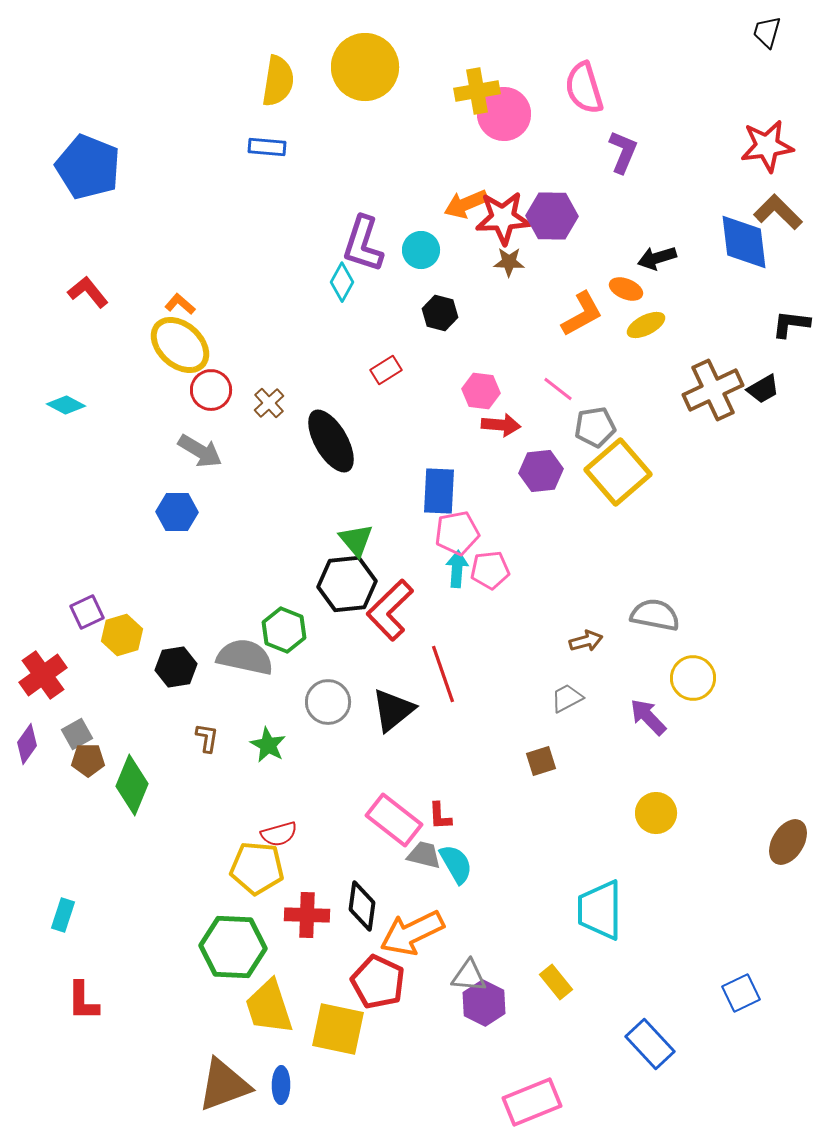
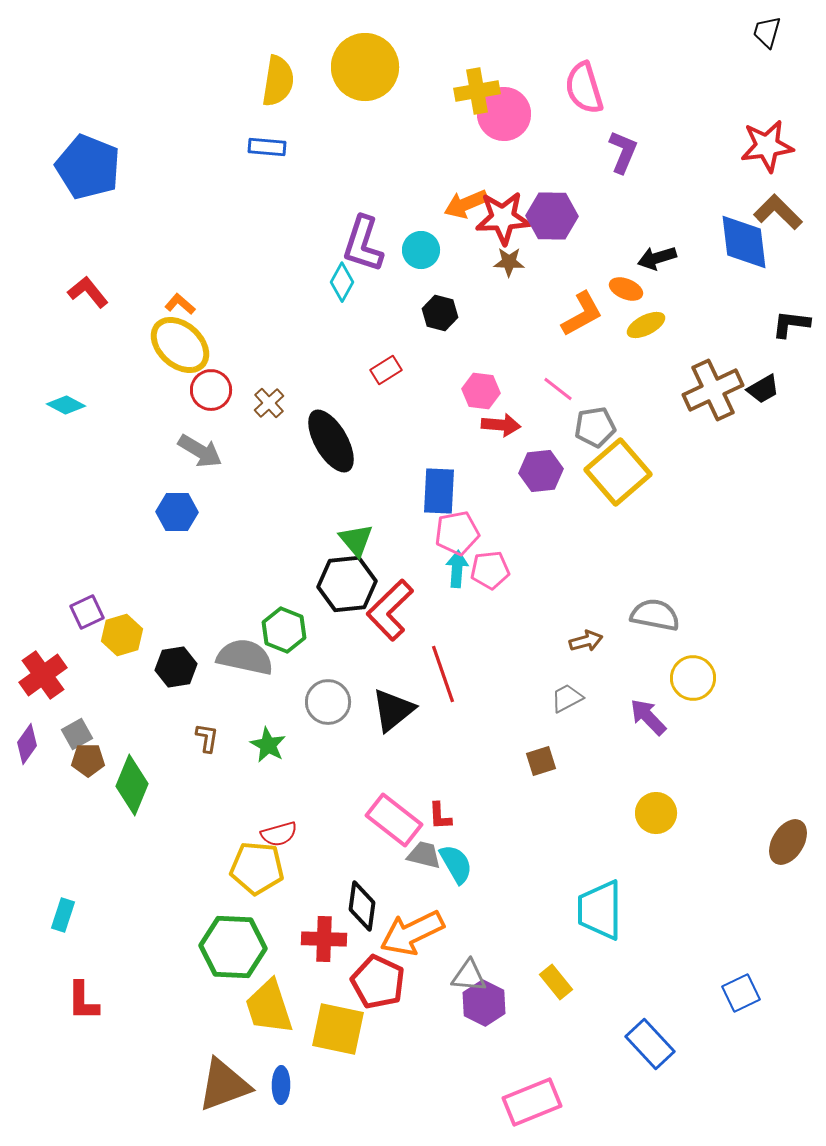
red cross at (307, 915): moved 17 px right, 24 px down
